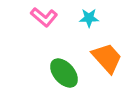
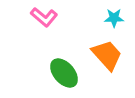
cyan star: moved 25 px right
orange trapezoid: moved 3 px up
